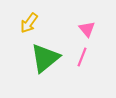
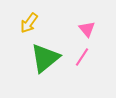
pink line: rotated 12 degrees clockwise
